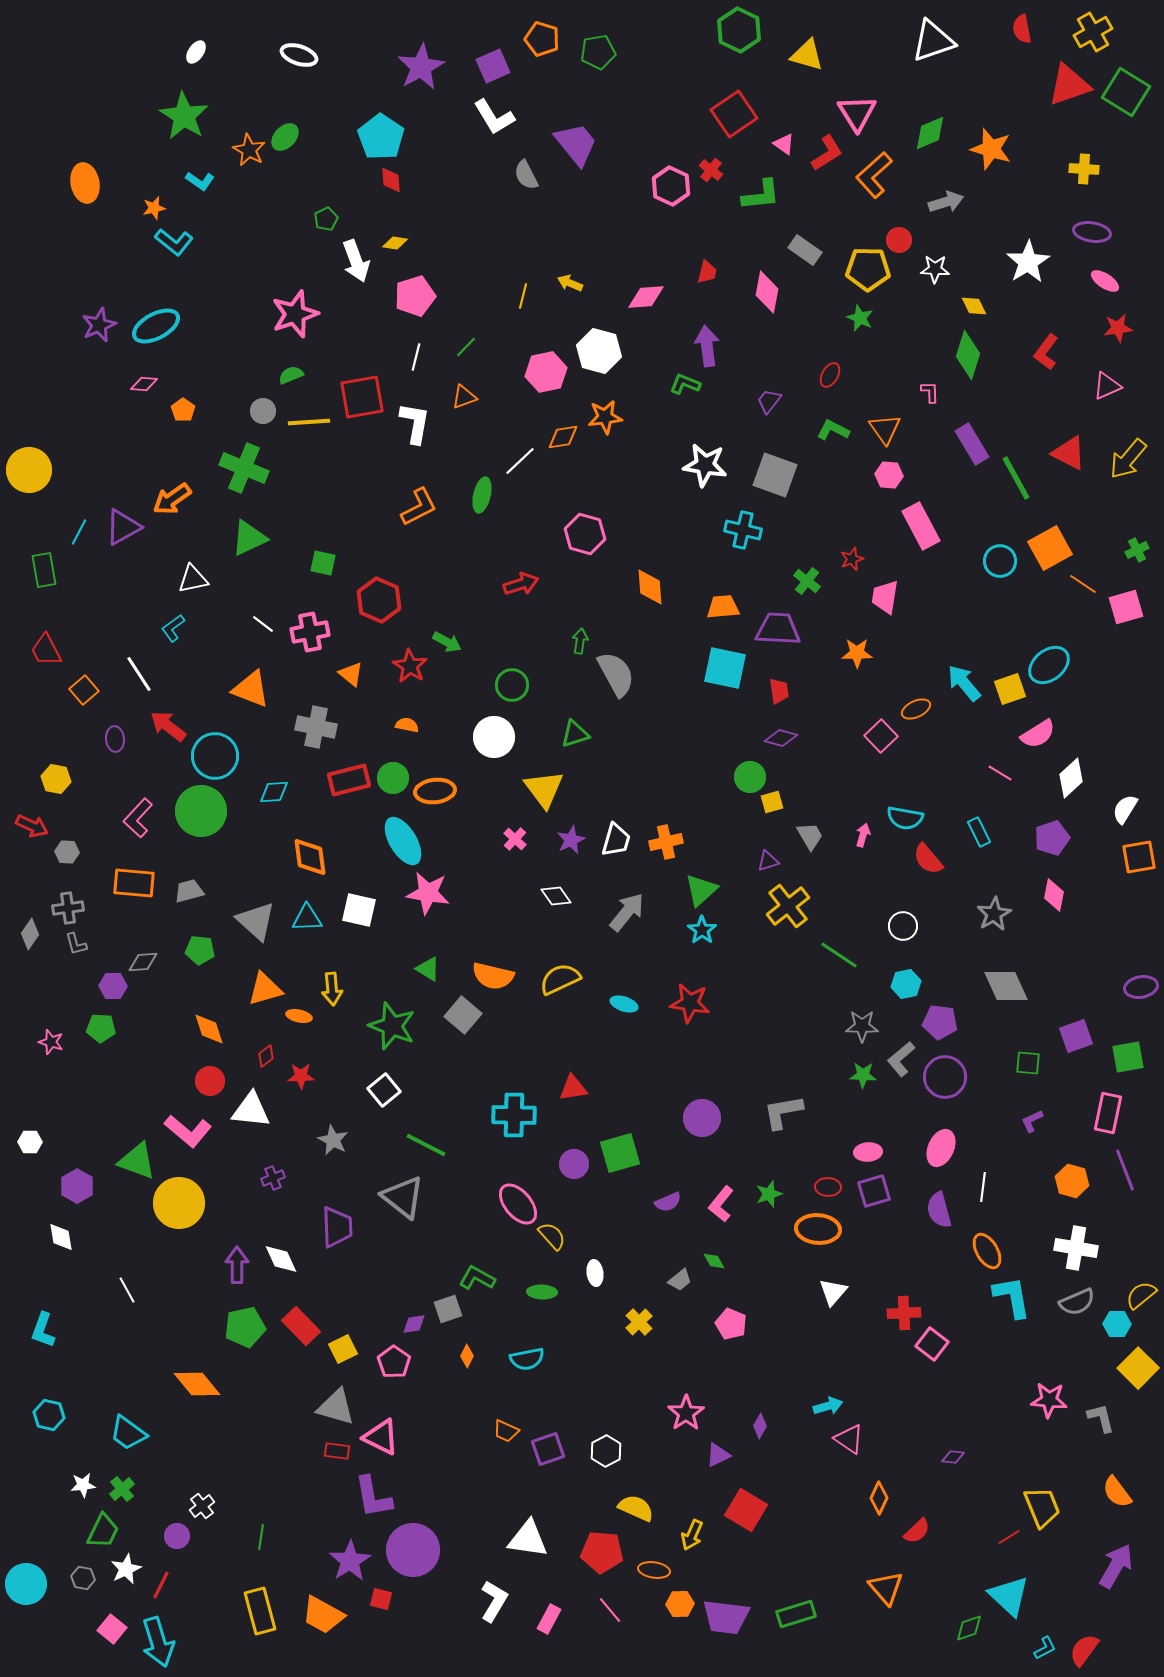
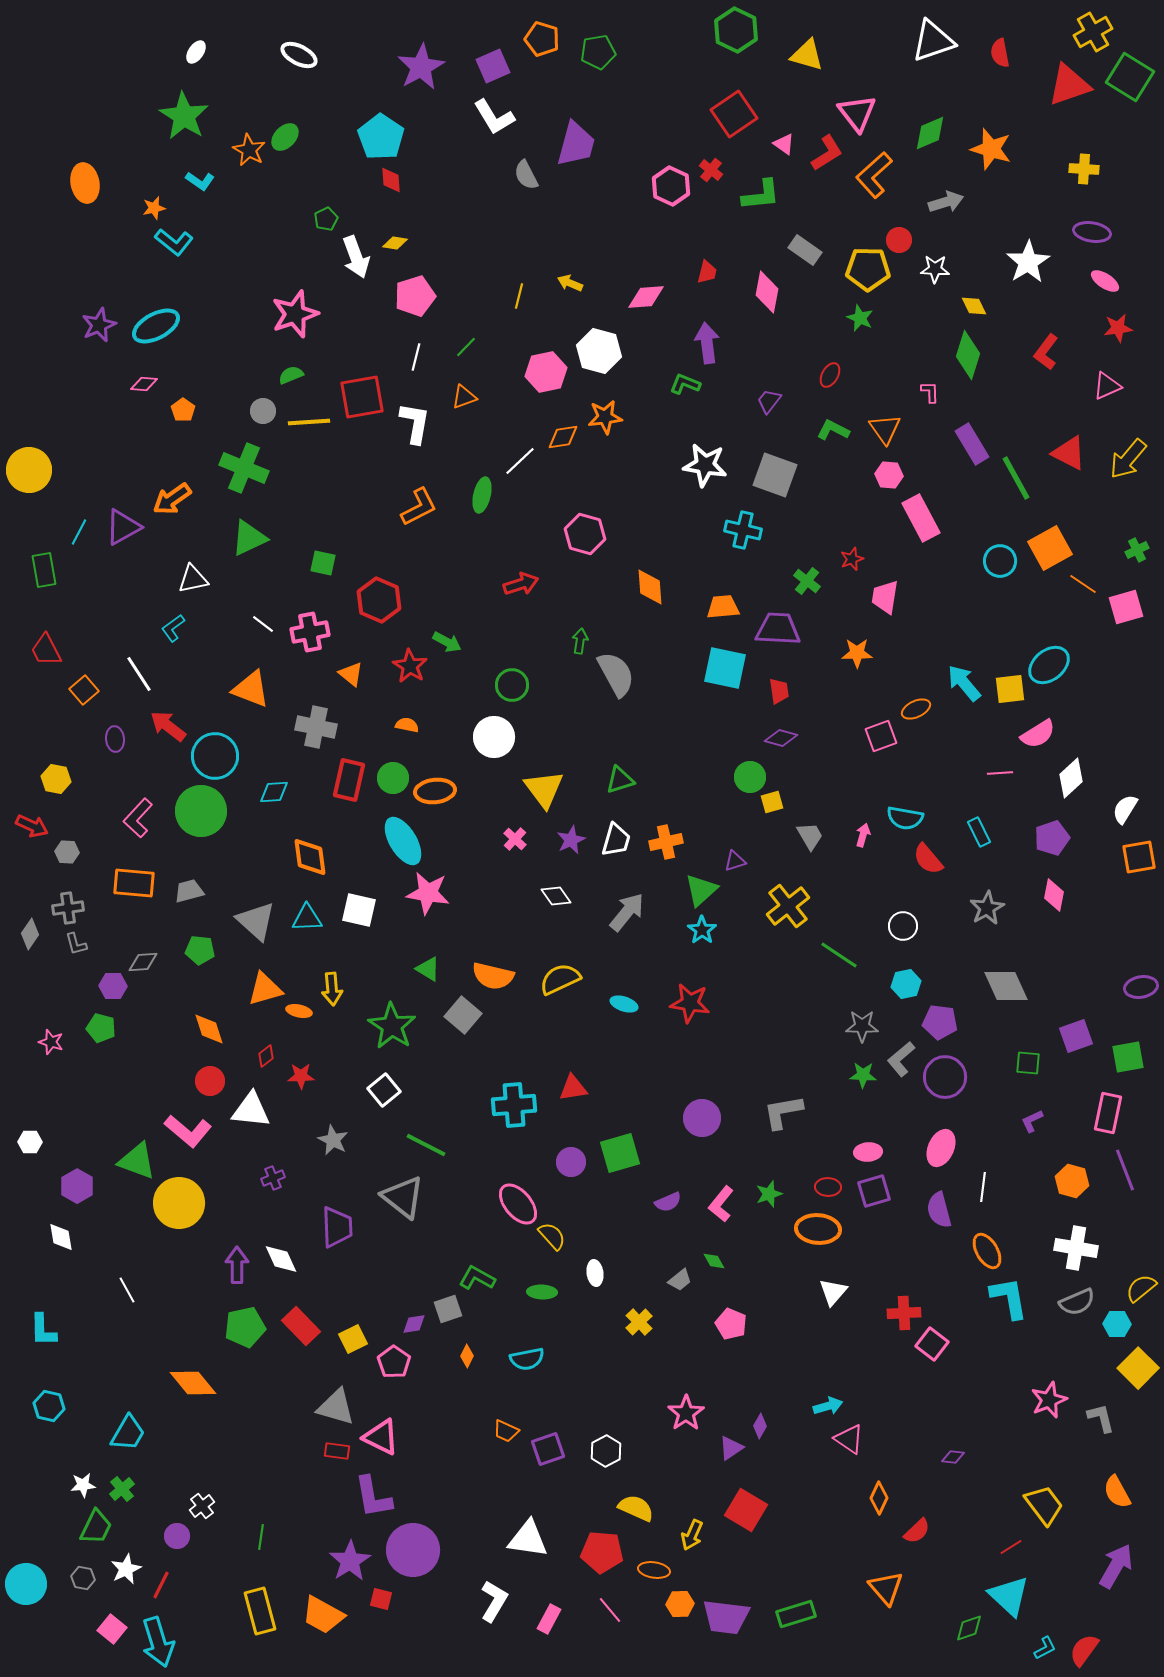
red semicircle at (1022, 29): moved 22 px left, 24 px down
green hexagon at (739, 30): moved 3 px left
white ellipse at (299, 55): rotated 9 degrees clockwise
green square at (1126, 92): moved 4 px right, 15 px up
pink triangle at (857, 113): rotated 6 degrees counterclockwise
purple trapezoid at (576, 144): rotated 54 degrees clockwise
white arrow at (356, 261): moved 4 px up
yellow line at (523, 296): moved 4 px left
purple arrow at (707, 346): moved 3 px up
pink rectangle at (921, 526): moved 8 px up
yellow square at (1010, 689): rotated 12 degrees clockwise
green triangle at (575, 734): moved 45 px right, 46 px down
pink square at (881, 736): rotated 24 degrees clockwise
pink line at (1000, 773): rotated 35 degrees counterclockwise
red rectangle at (349, 780): rotated 63 degrees counterclockwise
purple triangle at (768, 861): moved 33 px left
gray star at (994, 914): moved 7 px left, 6 px up
orange ellipse at (299, 1016): moved 5 px up
green star at (392, 1026): rotated 12 degrees clockwise
green pentagon at (101, 1028): rotated 12 degrees clockwise
cyan cross at (514, 1115): moved 10 px up; rotated 6 degrees counterclockwise
purple circle at (574, 1164): moved 3 px left, 2 px up
yellow semicircle at (1141, 1295): moved 7 px up
cyan L-shape at (1012, 1297): moved 3 px left, 1 px down
cyan L-shape at (43, 1330): rotated 21 degrees counterclockwise
yellow square at (343, 1349): moved 10 px right, 10 px up
orange diamond at (197, 1384): moved 4 px left, 1 px up
pink star at (1049, 1400): rotated 27 degrees counterclockwise
cyan hexagon at (49, 1415): moved 9 px up
cyan trapezoid at (128, 1433): rotated 96 degrees counterclockwise
purple triangle at (718, 1455): moved 13 px right, 7 px up; rotated 8 degrees counterclockwise
orange semicircle at (1117, 1492): rotated 8 degrees clockwise
yellow trapezoid at (1042, 1507): moved 2 px right, 2 px up; rotated 15 degrees counterclockwise
green trapezoid at (103, 1531): moved 7 px left, 4 px up
red line at (1009, 1537): moved 2 px right, 10 px down
